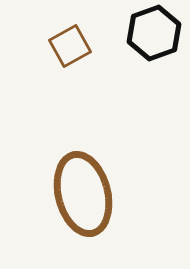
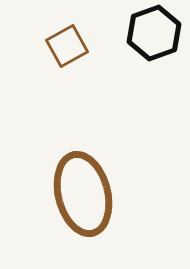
brown square: moved 3 px left
